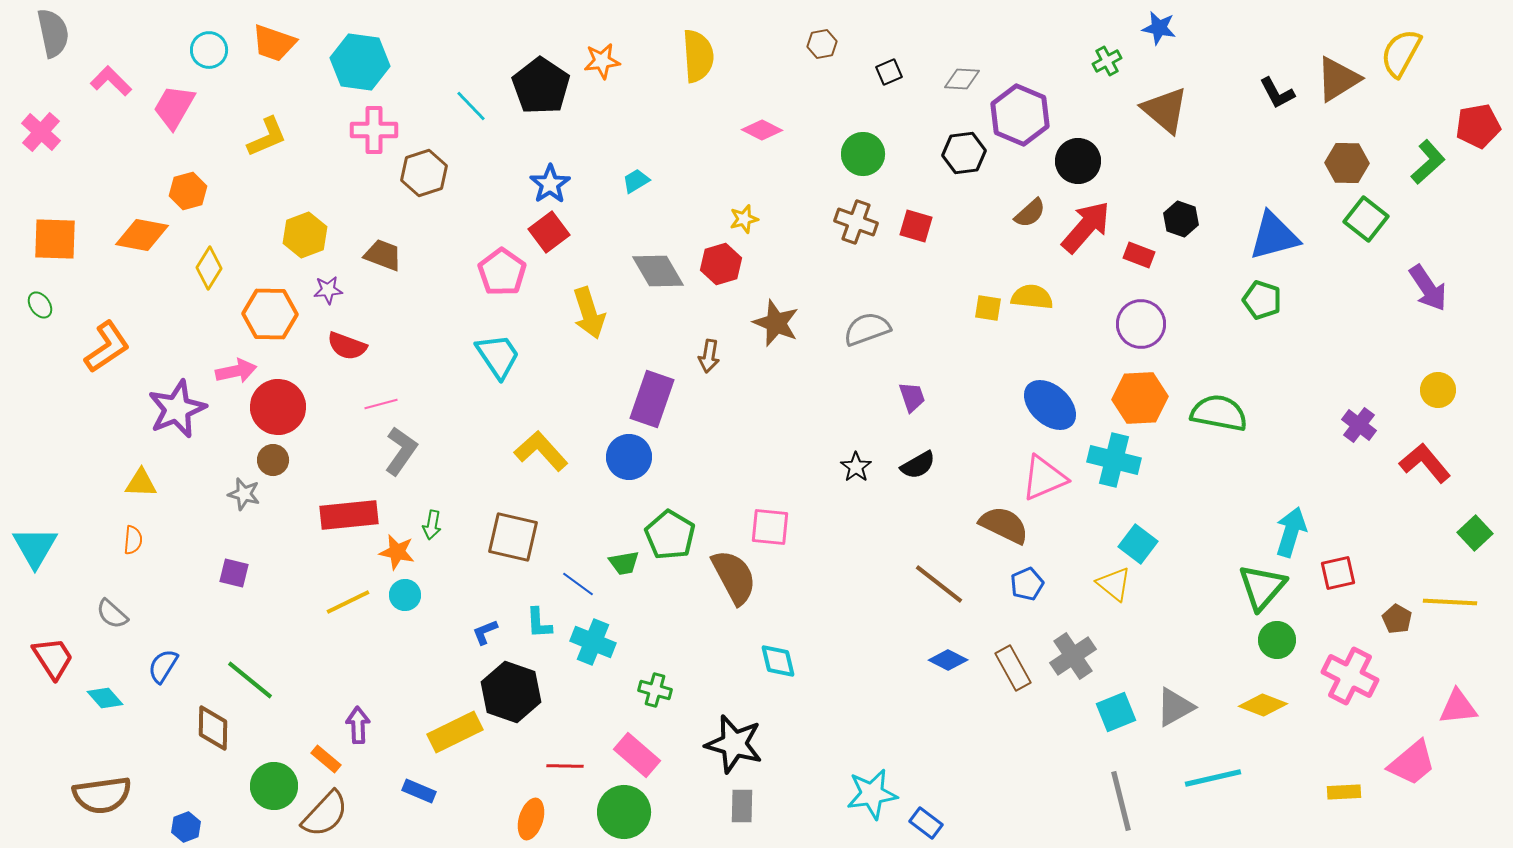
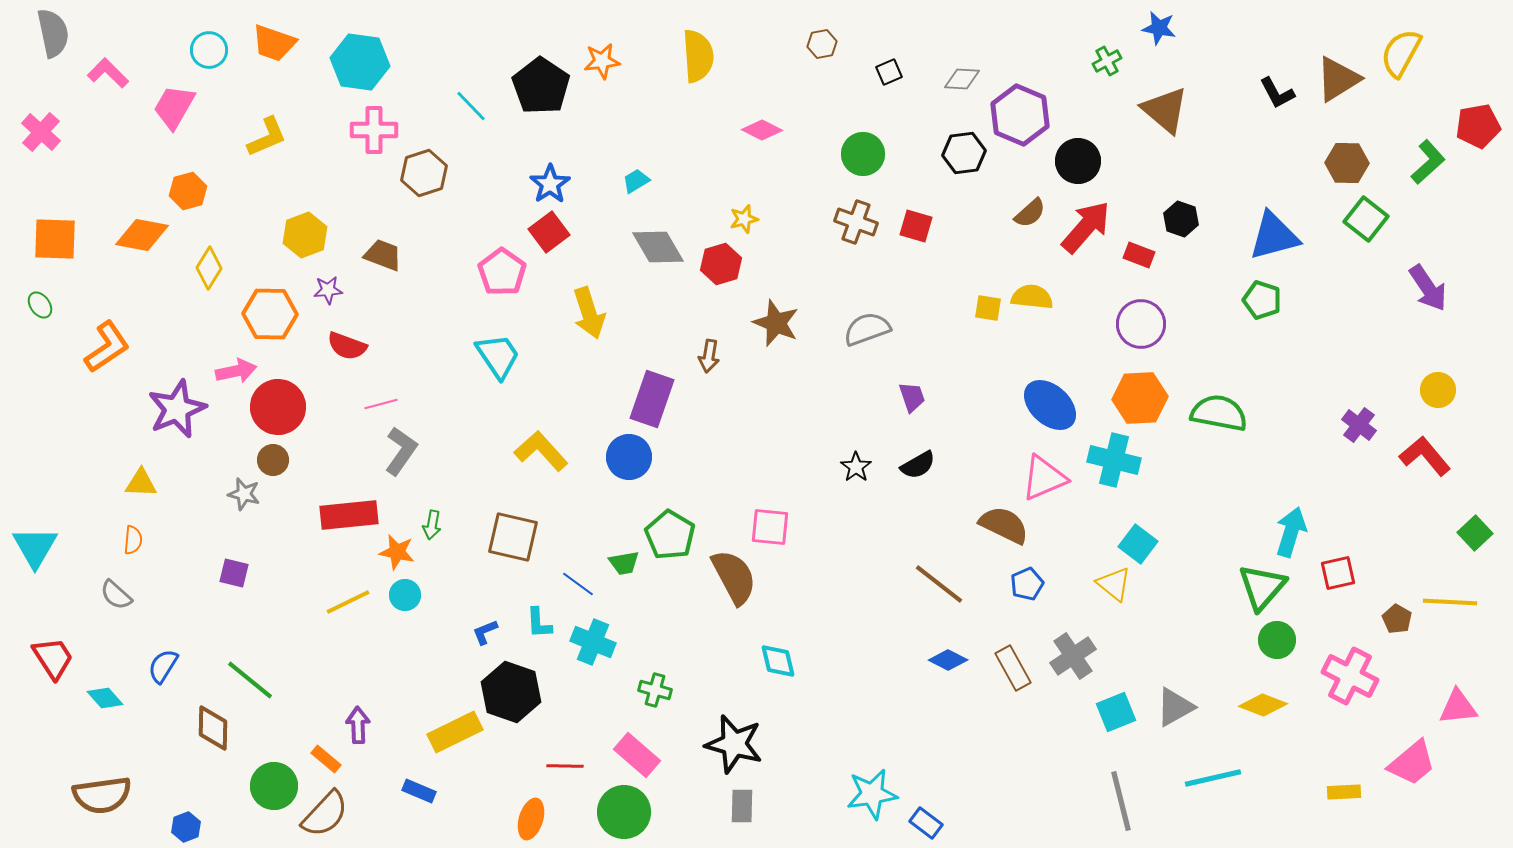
pink L-shape at (111, 81): moved 3 px left, 8 px up
gray diamond at (658, 271): moved 24 px up
red L-shape at (1425, 463): moved 7 px up
gray semicircle at (112, 614): moved 4 px right, 19 px up
